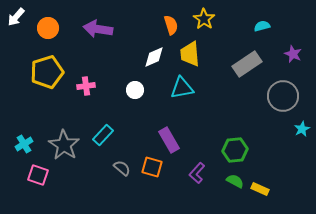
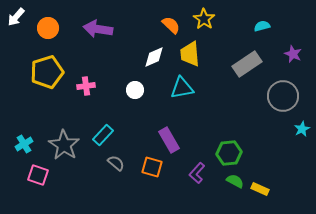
orange semicircle: rotated 30 degrees counterclockwise
green hexagon: moved 6 px left, 3 px down
gray semicircle: moved 6 px left, 5 px up
